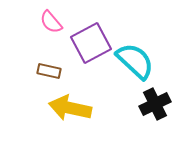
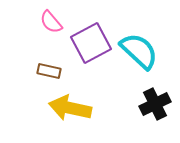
cyan semicircle: moved 4 px right, 10 px up
